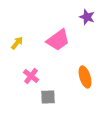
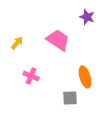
pink trapezoid: rotated 110 degrees counterclockwise
pink cross: rotated 14 degrees counterclockwise
gray square: moved 22 px right, 1 px down
